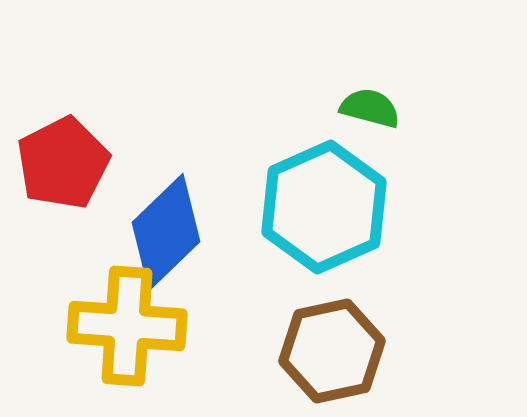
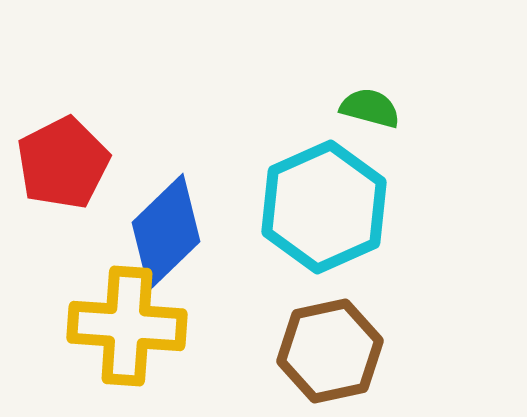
brown hexagon: moved 2 px left
